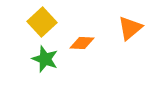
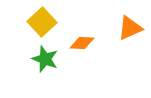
orange triangle: rotated 16 degrees clockwise
